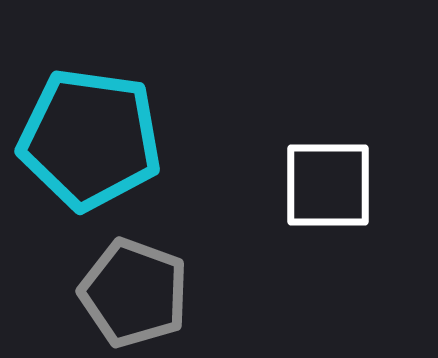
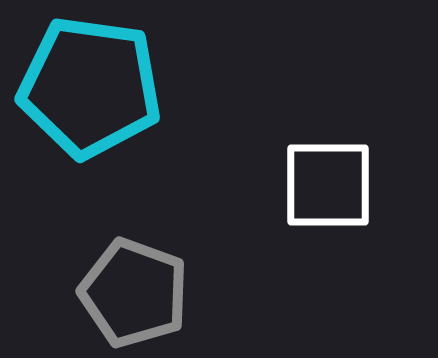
cyan pentagon: moved 52 px up
